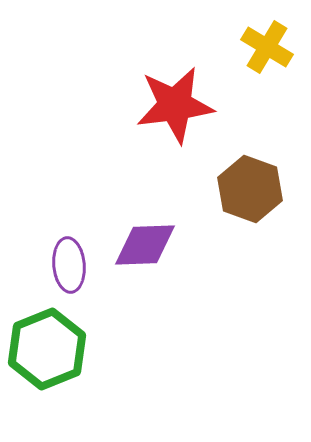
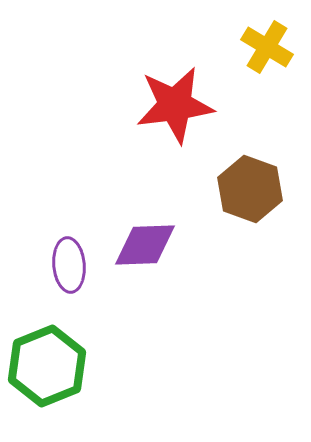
green hexagon: moved 17 px down
